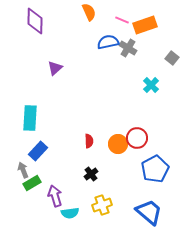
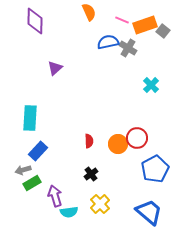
gray square: moved 9 px left, 27 px up
gray arrow: rotated 84 degrees counterclockwise
yellow cross: moved 2 px left, 1 px up; rotated 24 degrees counterclockwise
cyan semicircle: moved 1 px left, 1 px up
